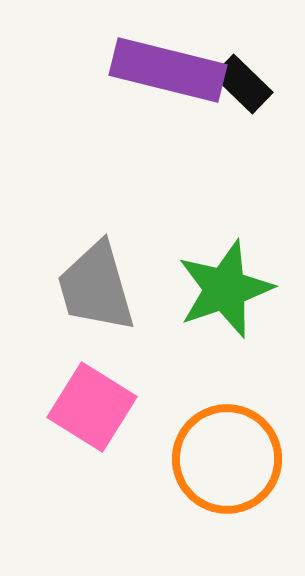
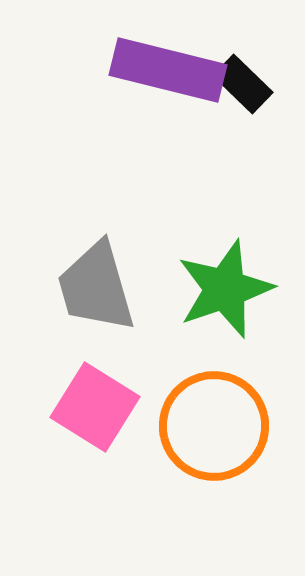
pink square: moved 3 px right
orange circle: moved 13 px left, 33 px up
